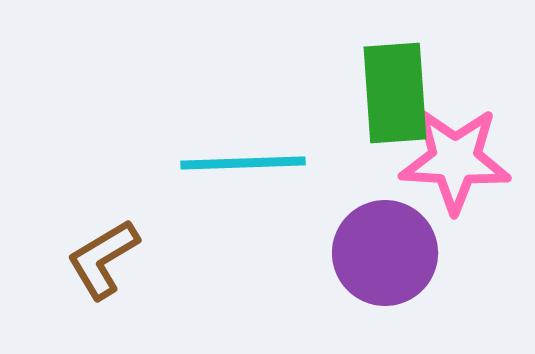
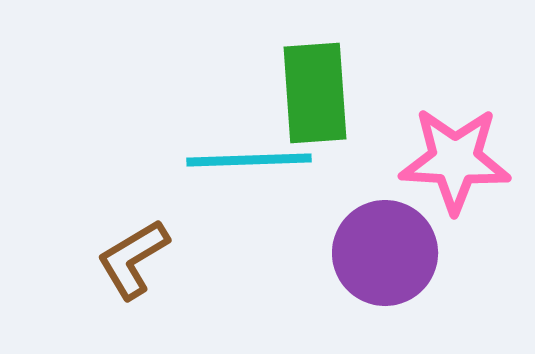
green rectangle: moved 80 px left
cyan line: moved 6 px right, 3 px up
brown L-shape: moved 30 px right
